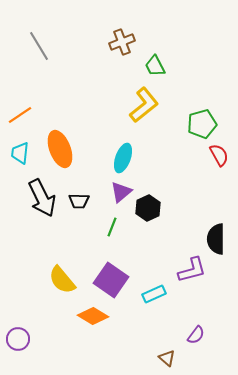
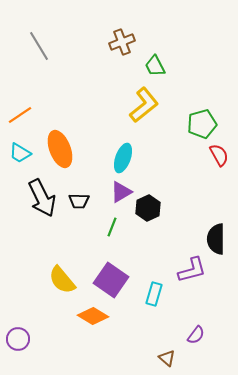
cyan trapezoid: rotated 65 degrees counterclockwise
purple triangle: rotated 10 degrees clockwise
cyan rectangle: rotated 50 degrees counterclockwise
